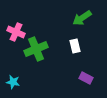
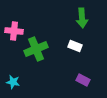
green arrow: rotated 60 degrees counterclockwise
pink cross: moved 2 px left, 1 px up; rotated 18 degrees counterclockwise
white rectangle: rotated 56 degrees counterclockwise
purple rectangle: moved 3 px left, 2 px down
